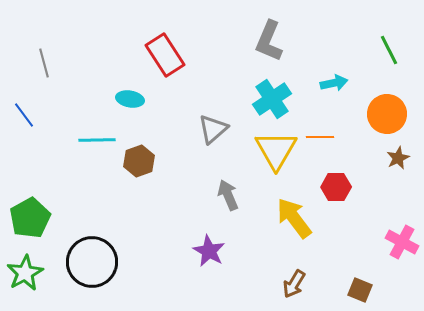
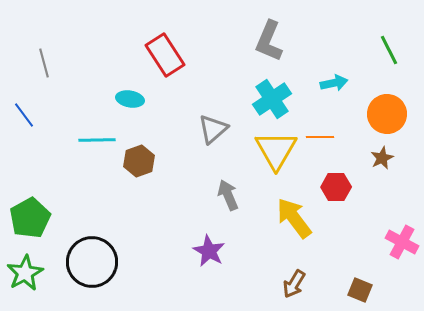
brown star: moved 16 px left
